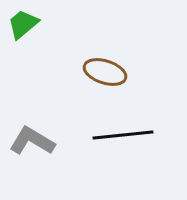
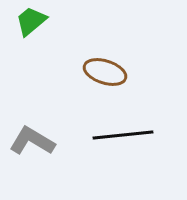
green trapezoid: moved 8 px right, 3 px up
